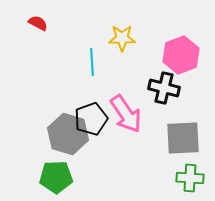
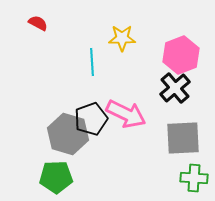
black cross: moved 11 px right; rotated 36 degrees clockwise
pink arrow: rotated 30 degrees counterclockwise
green cross: moved 4 px right
